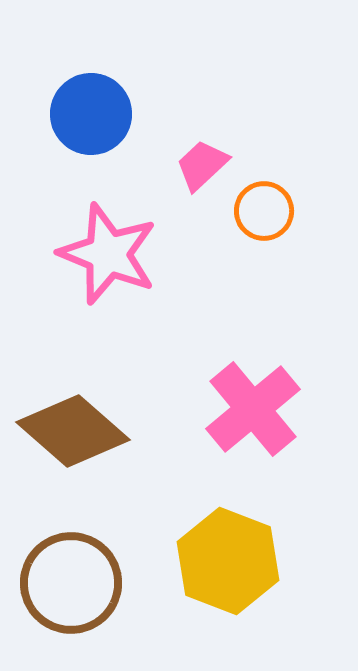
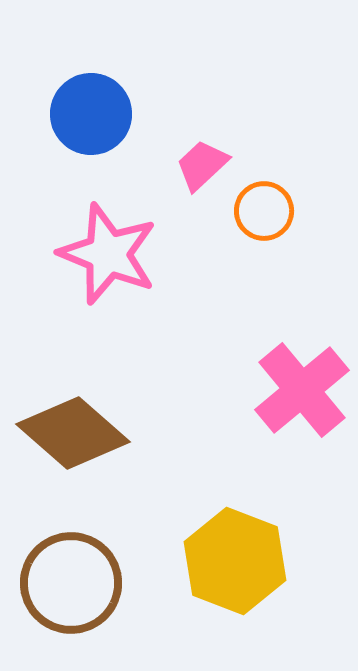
pink cross: moved 49 px right, 19 px up
brown diamond: moved 2 px down
yellow hexagon: moved 7 px right
